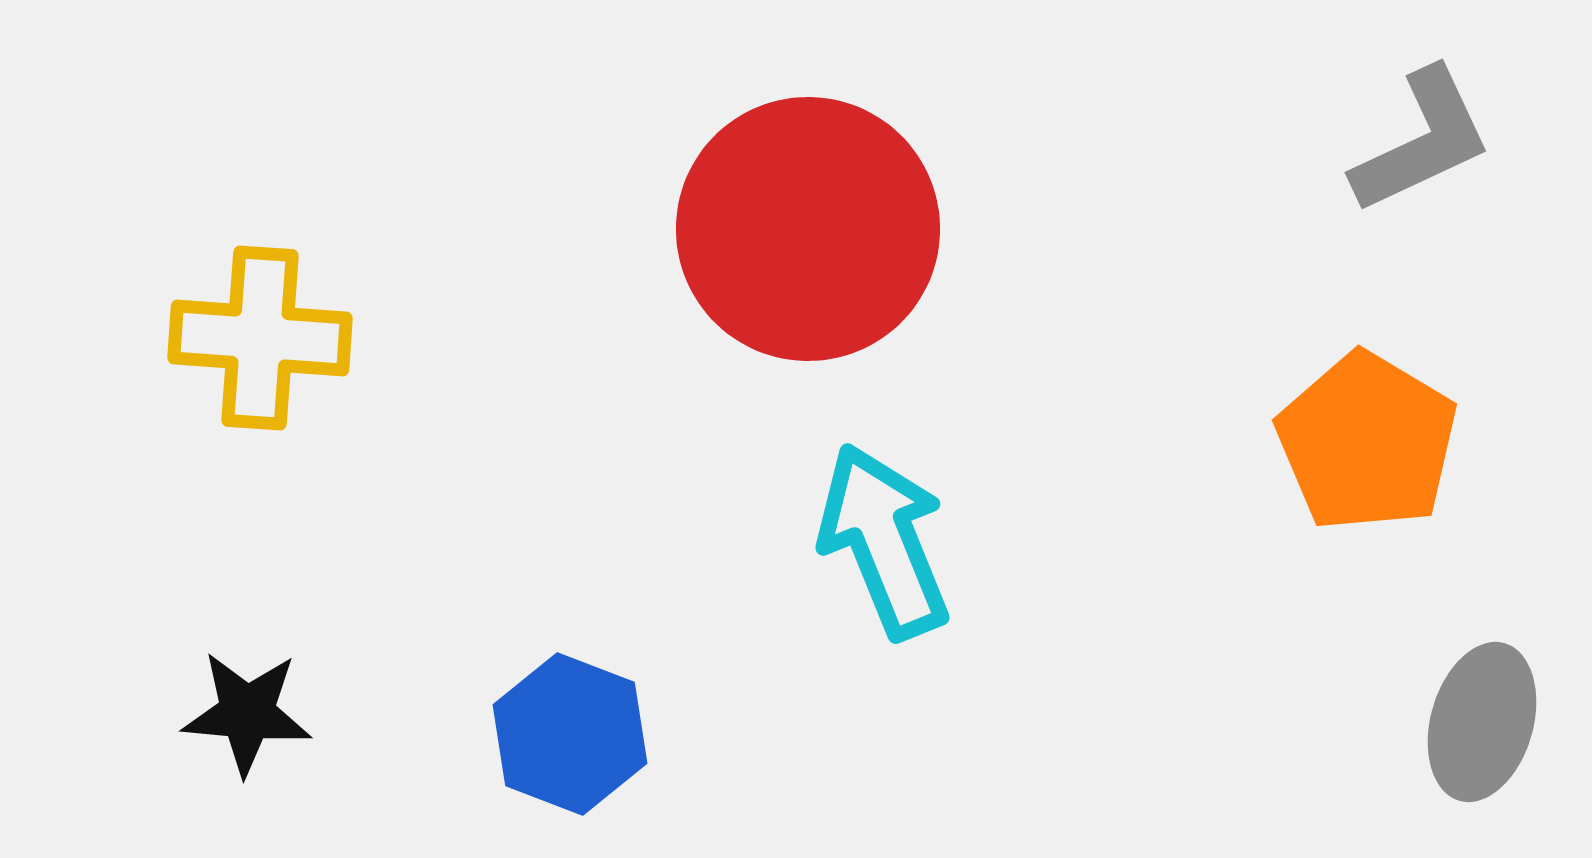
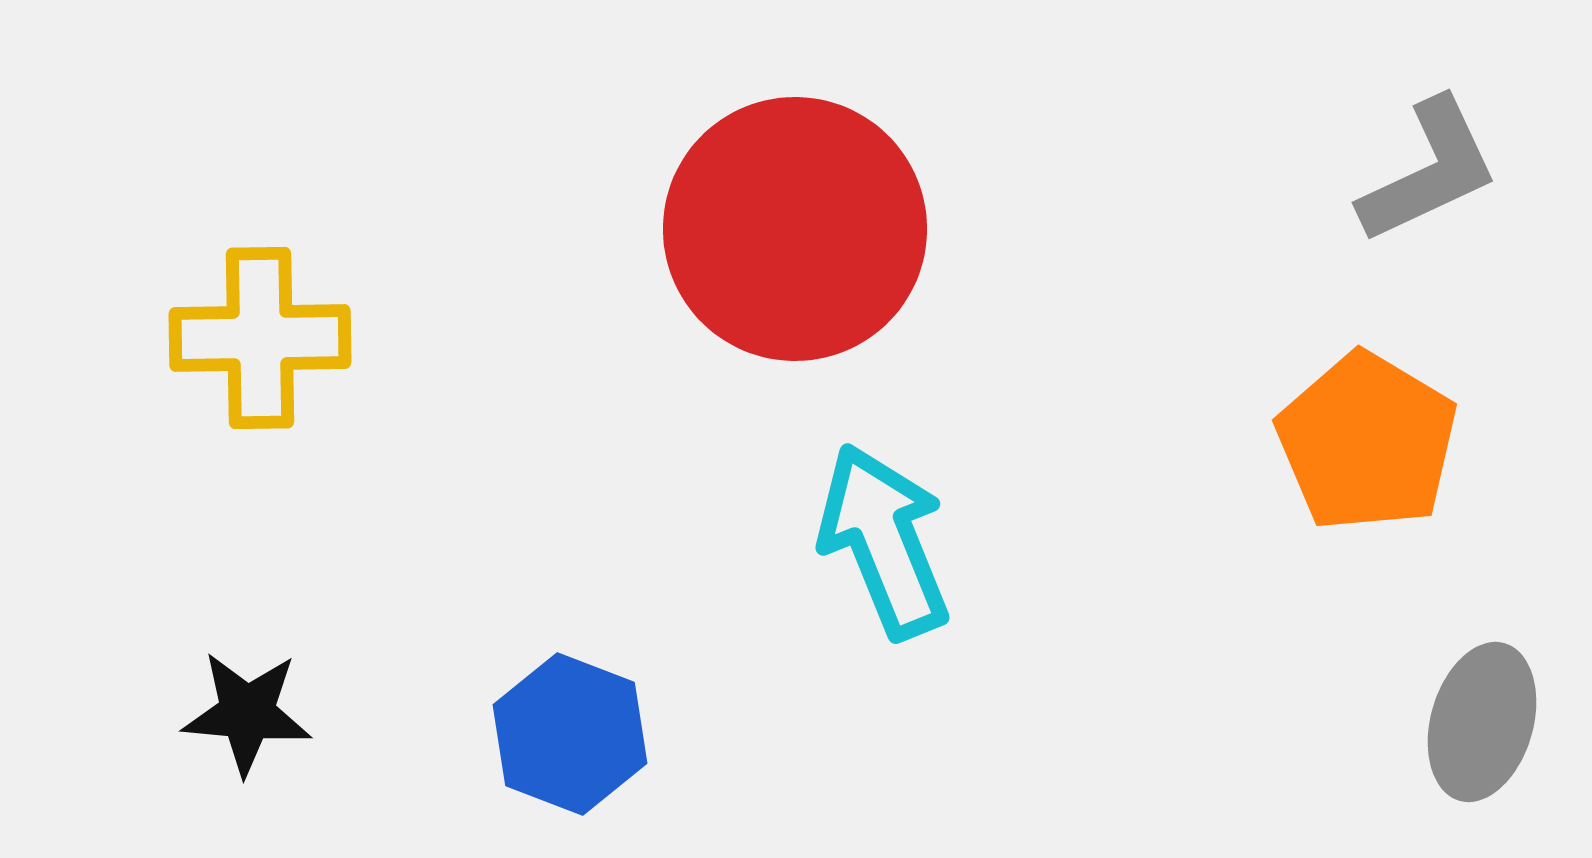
gray L-shape: moved 7 px right, 30 px down
red circle: moved 13 px left
yellow cross: rotated 5 degrees counterclockwise
